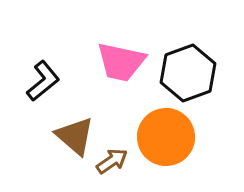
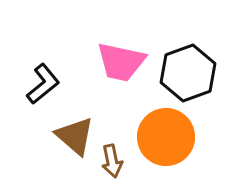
black L-shape: moved 3 px down
brown arrow: rotated 112 degrees clockwise
